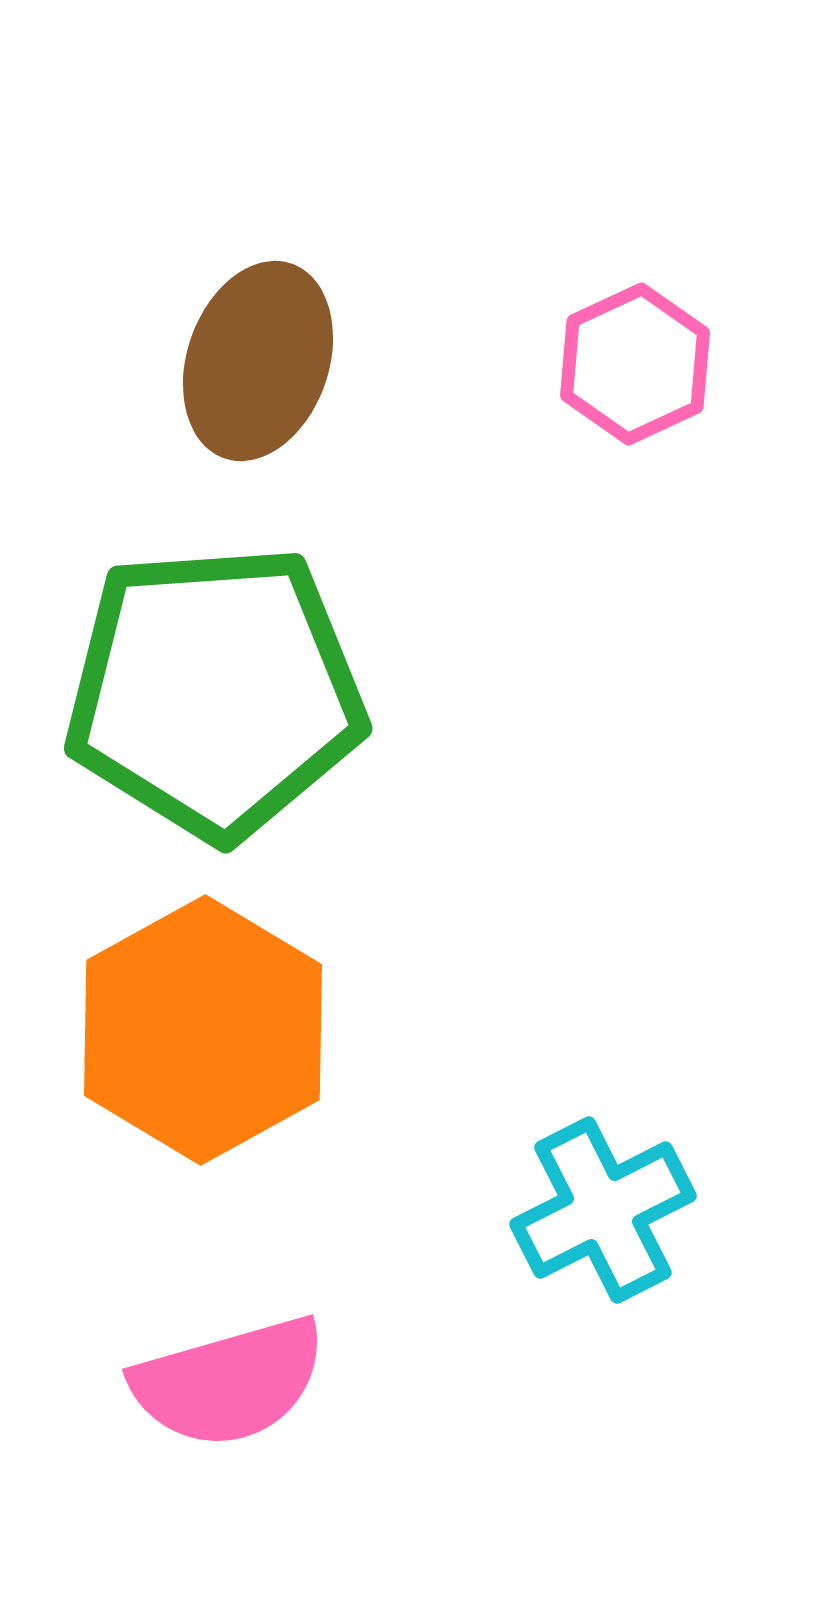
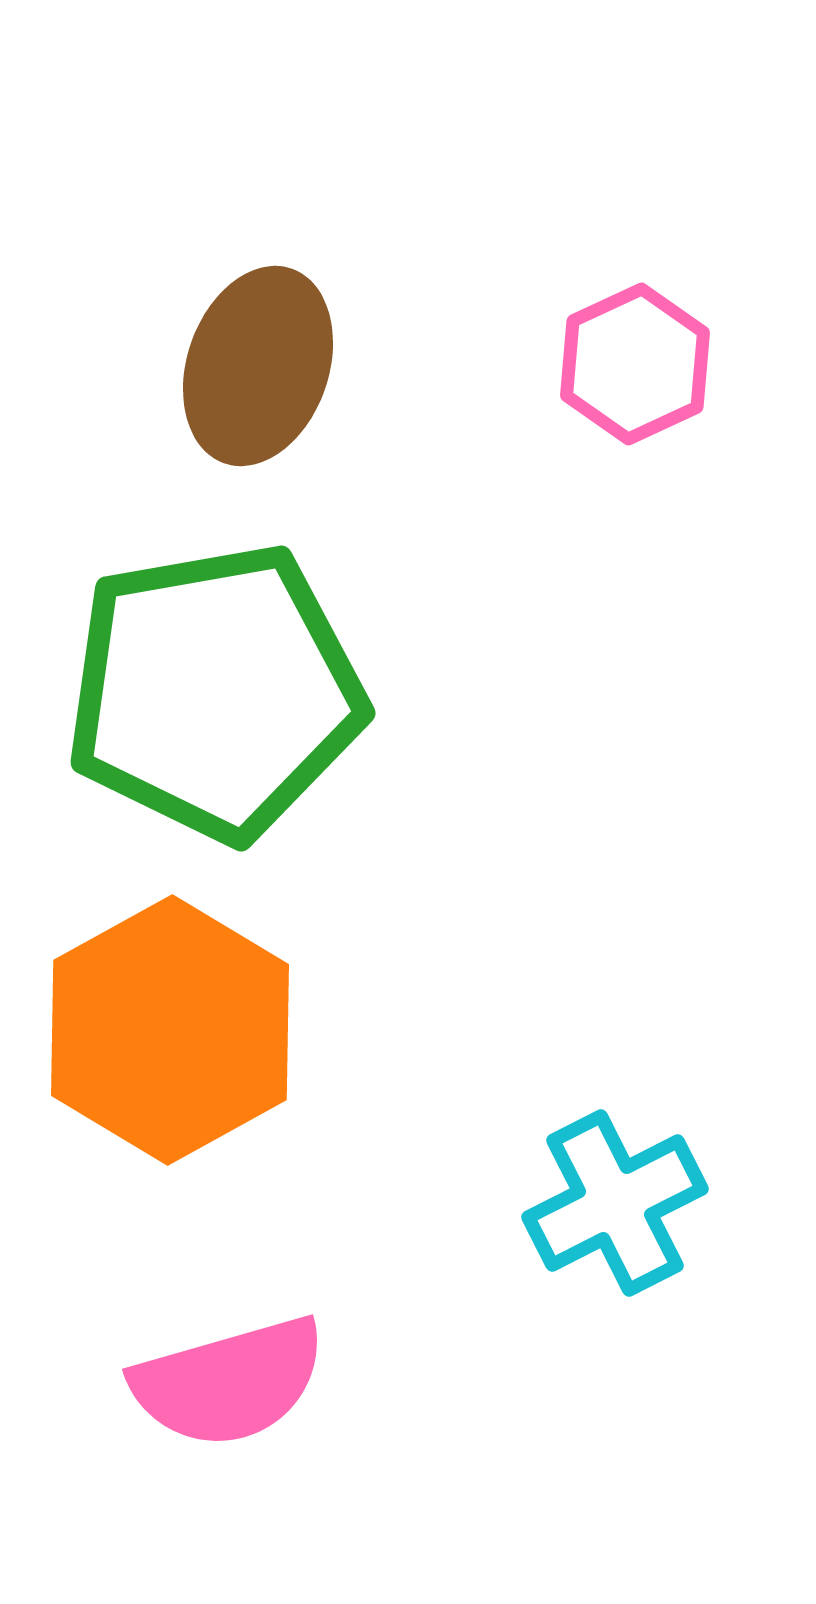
brown ellipse: moved 5 px down
green pentagon: rotated 6 degrees counterclockwise
orange hexagon: moved 33 px left
cyan cross: moved 12 px right, 7 px up
